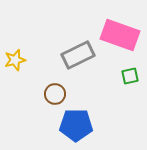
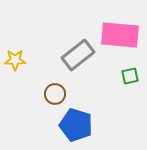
pink rectangle: rotated 15 degrees counterclockwise
gray rectangle: rotated 12 degrees counterclockwise
yellow star: rotated 15 degrees clockwise
blue pentagon: rotated 16 degrees clockwise
